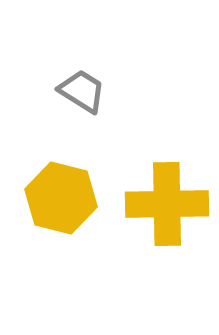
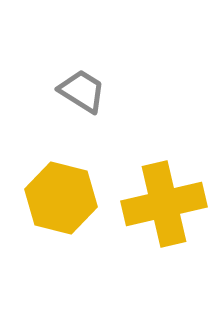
yellow cross: moved 3 px left; rotated 12 degrees counterclockwise
